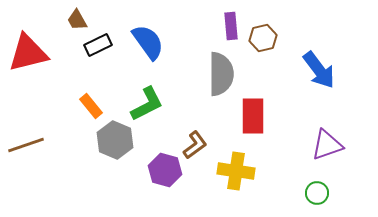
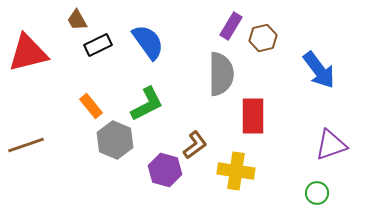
purple rectangle: rotated 36 degrees clockwise
purple triangle: moved 4 px right
